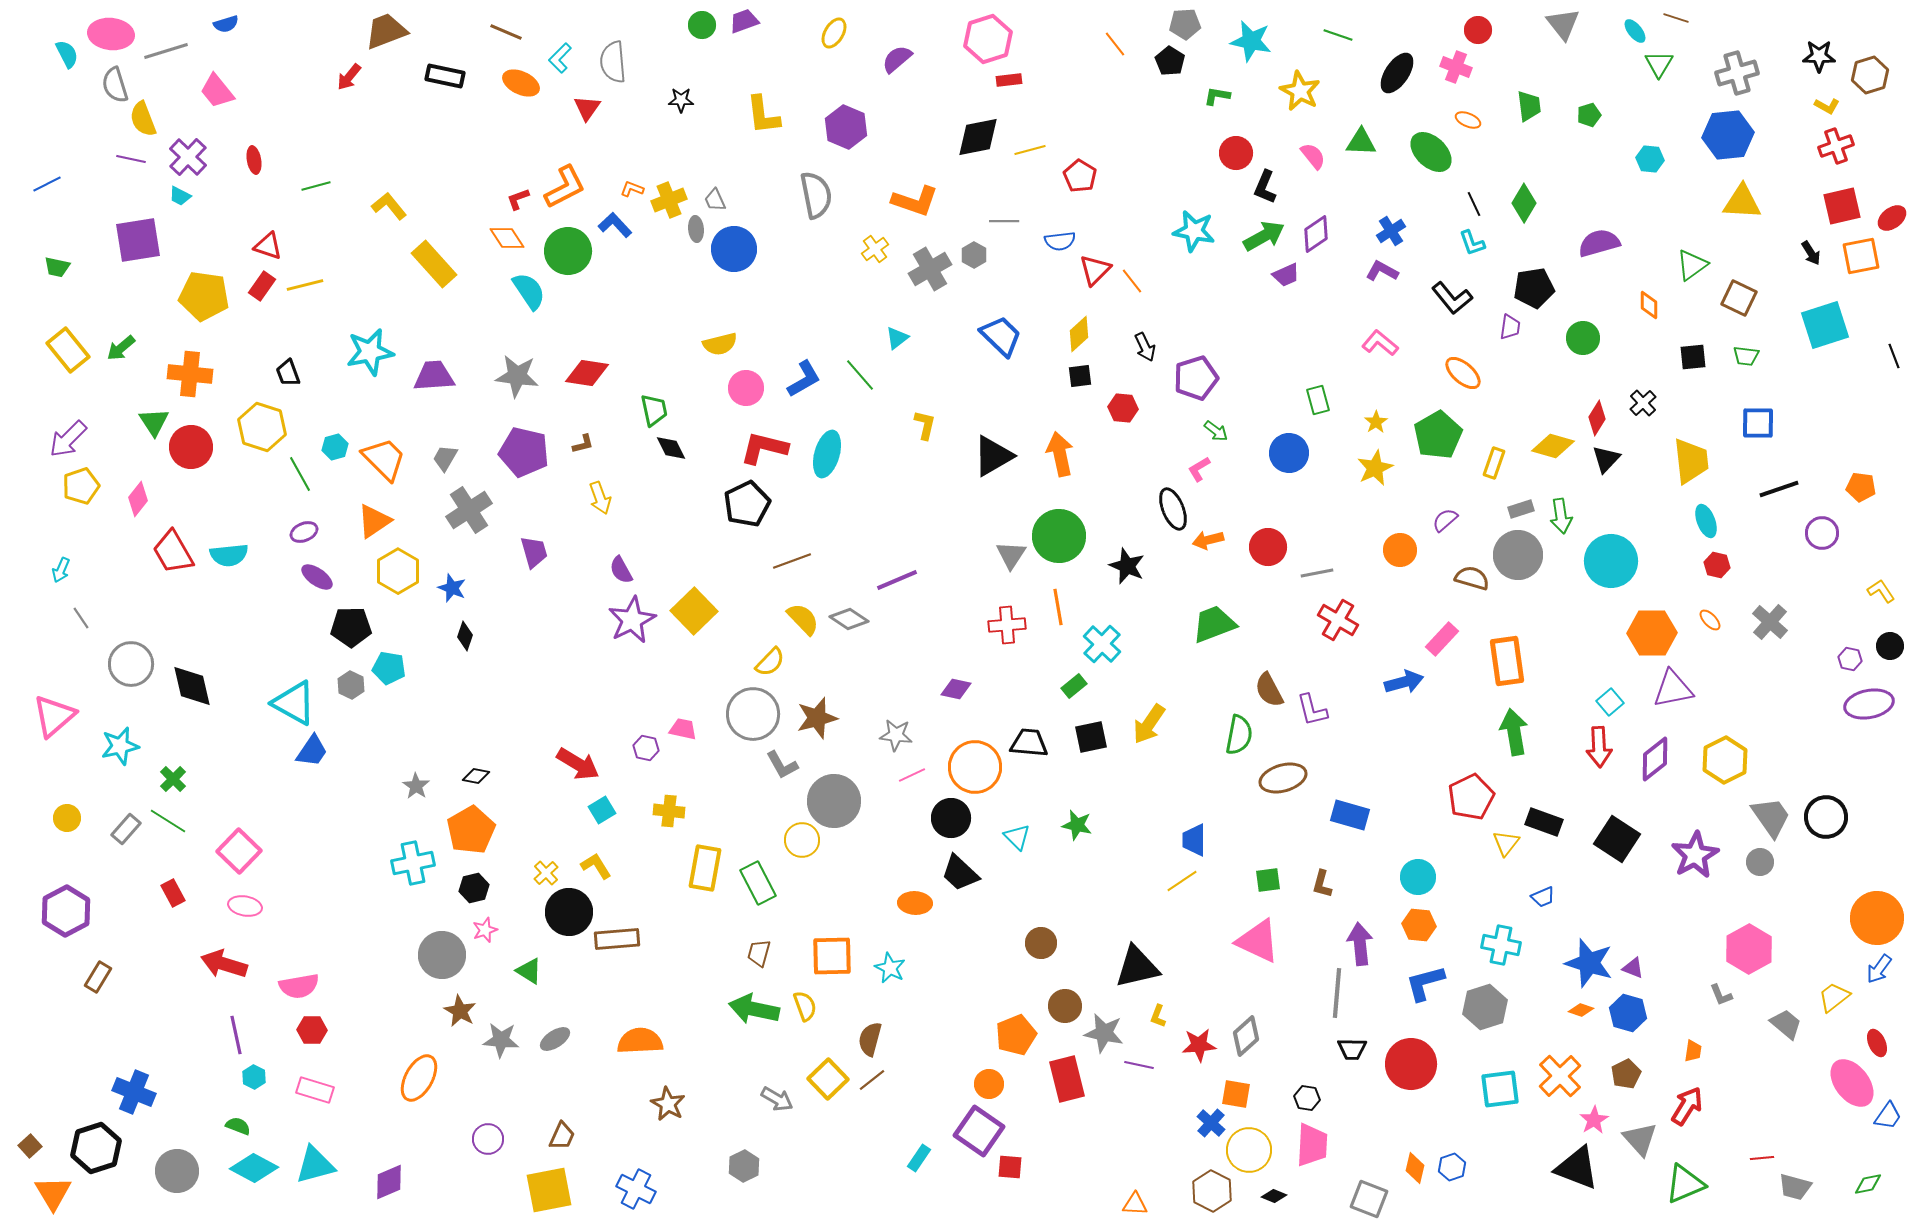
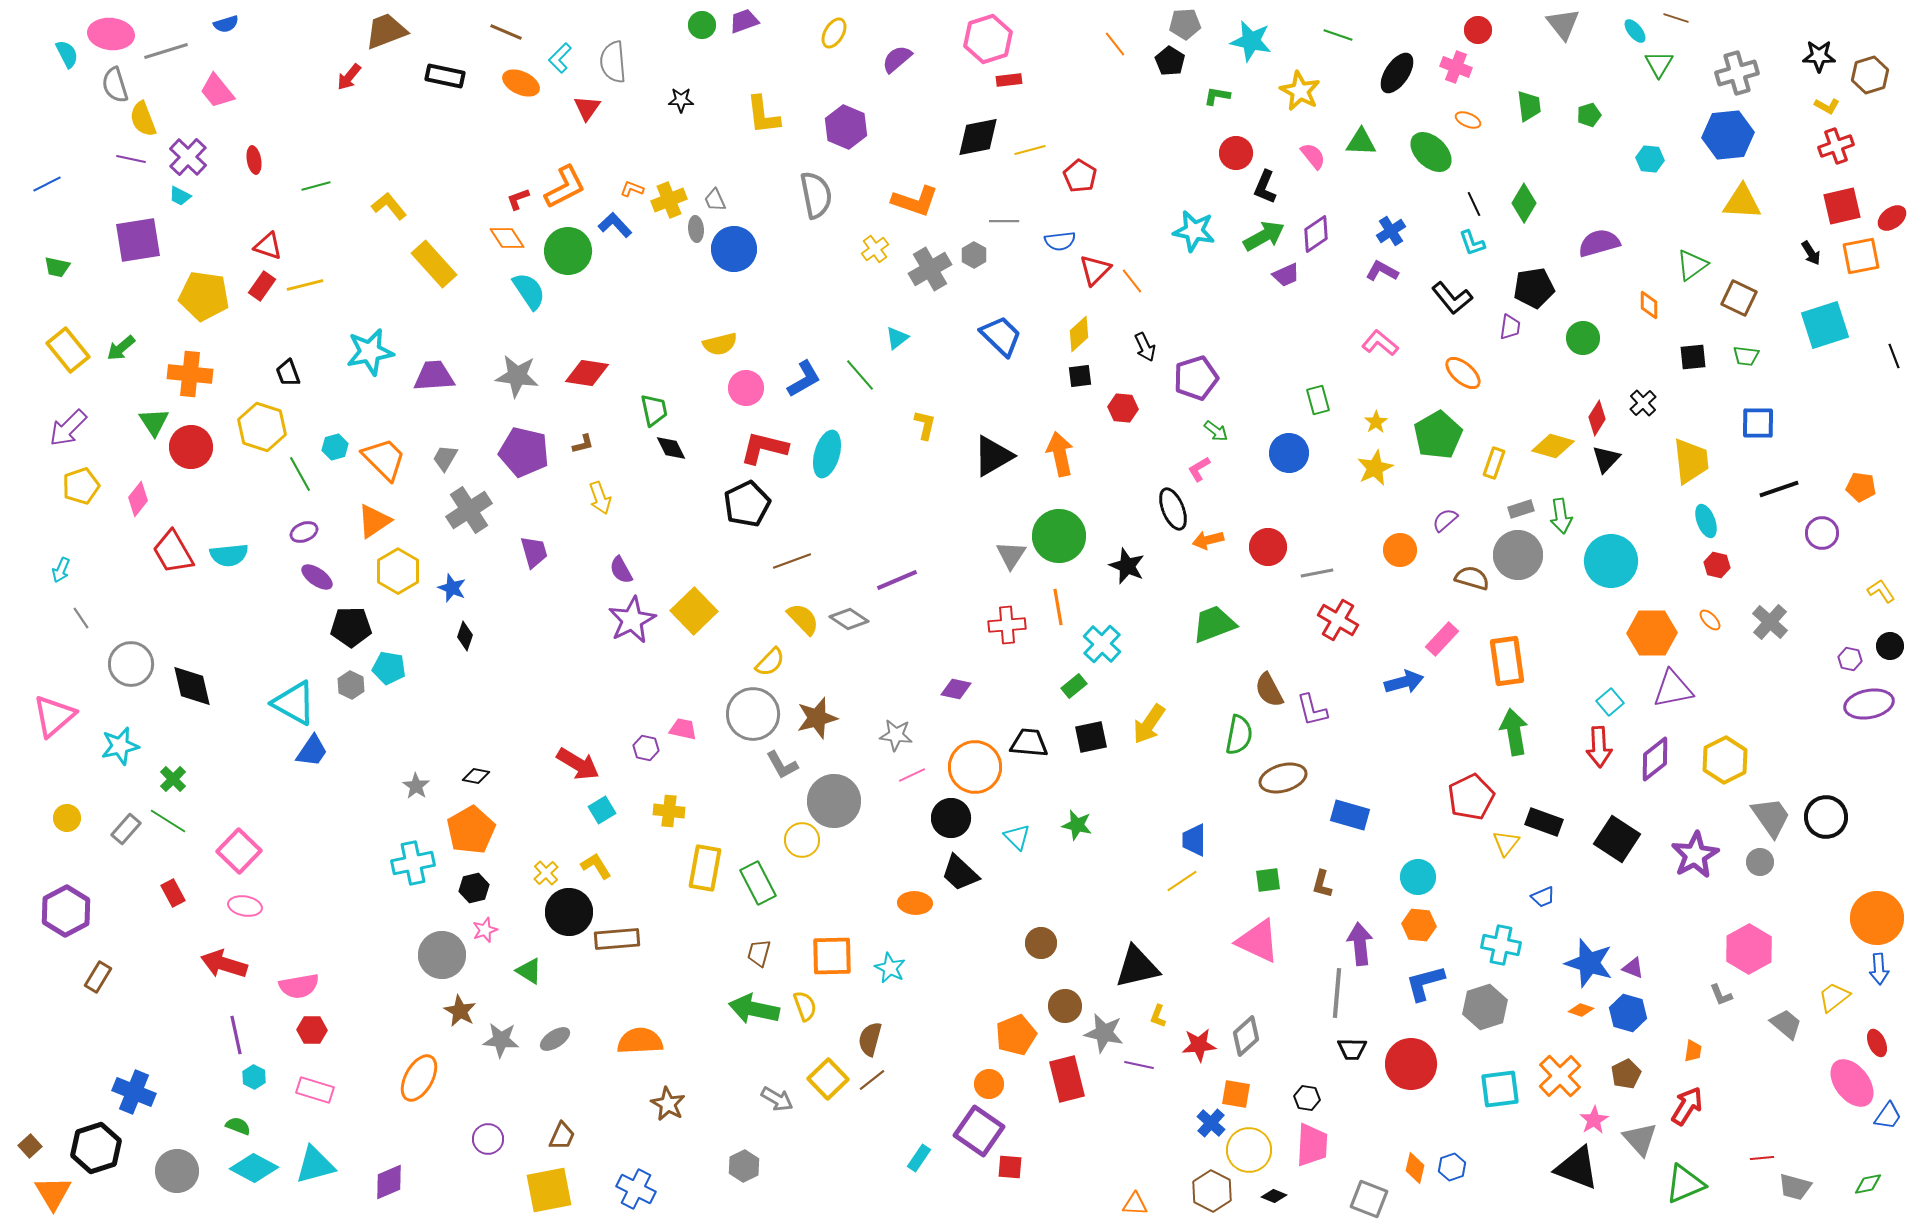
purple arrow at (68, 439): moved 11 px up
blue arrow at (1879, 969): rotated 40 degrees counterclockwise
